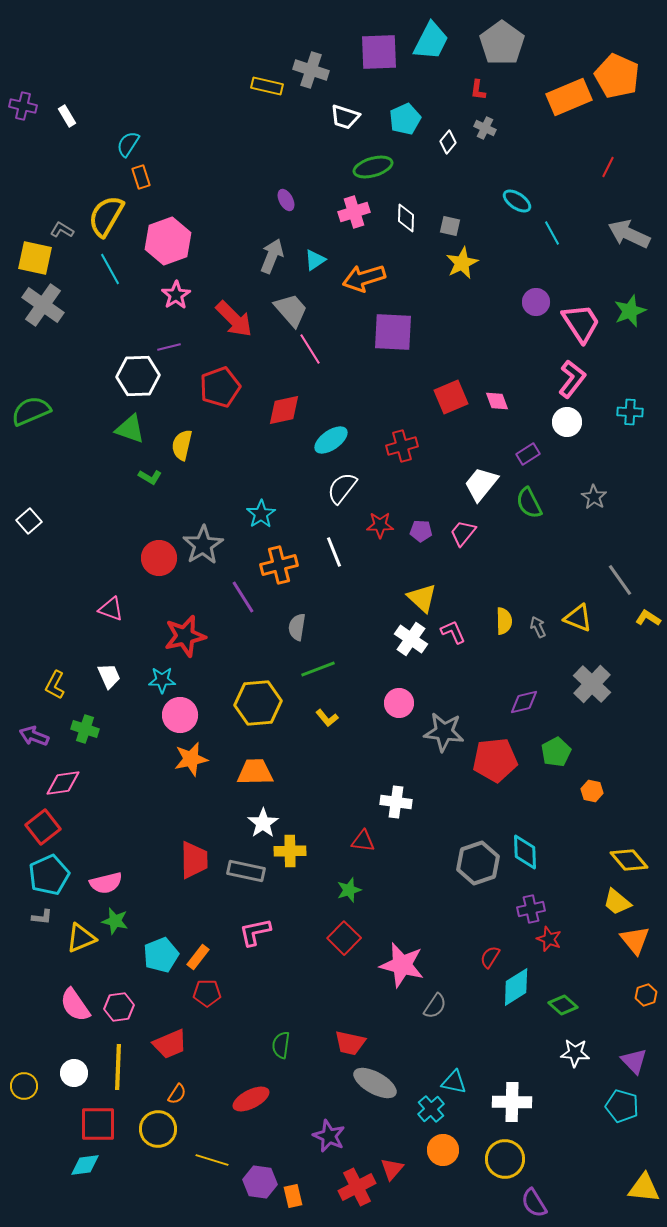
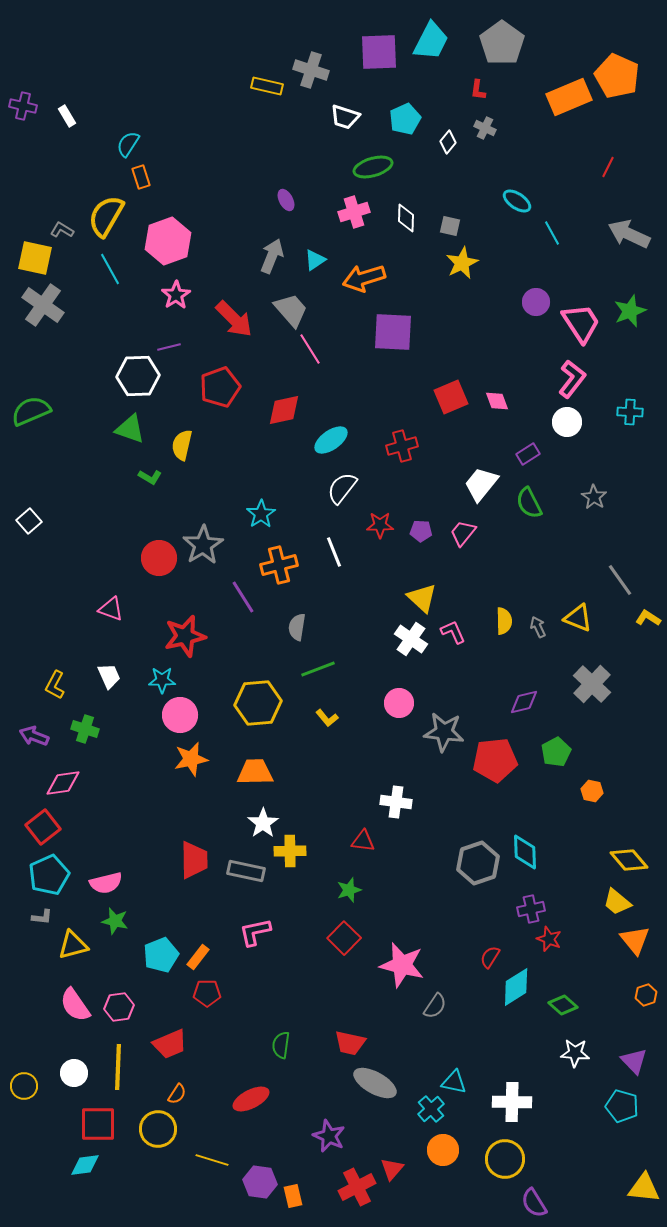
yellow triangle at (81, 938): moved 8 px left, 7 px down; rotated 8 degrees clockwise
